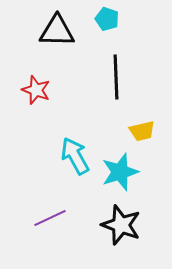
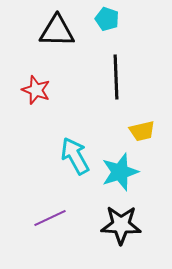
black star: rotated 18 degrees counterclockwise
